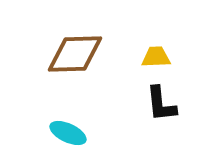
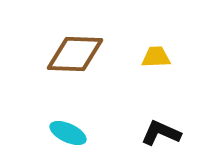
brown diamond: rotated 4 degrees clockwise
black L-shape: moved 29 px down; rotated 120 degrees clockwise
